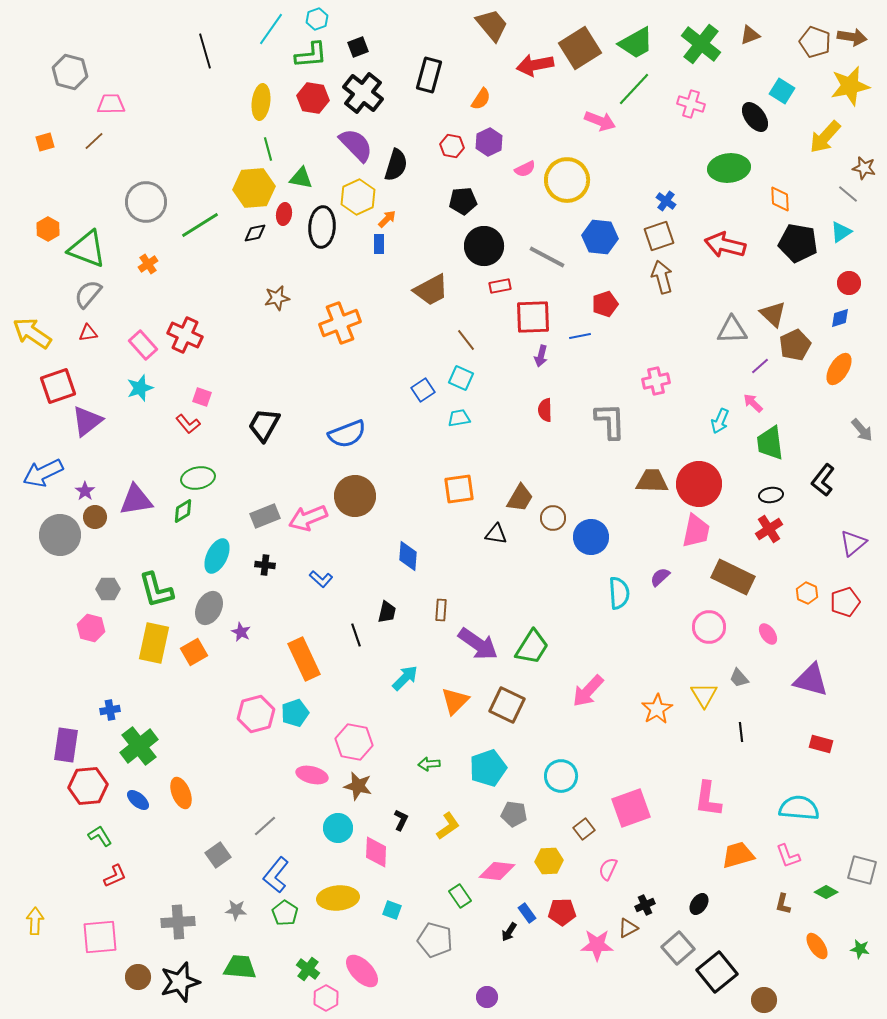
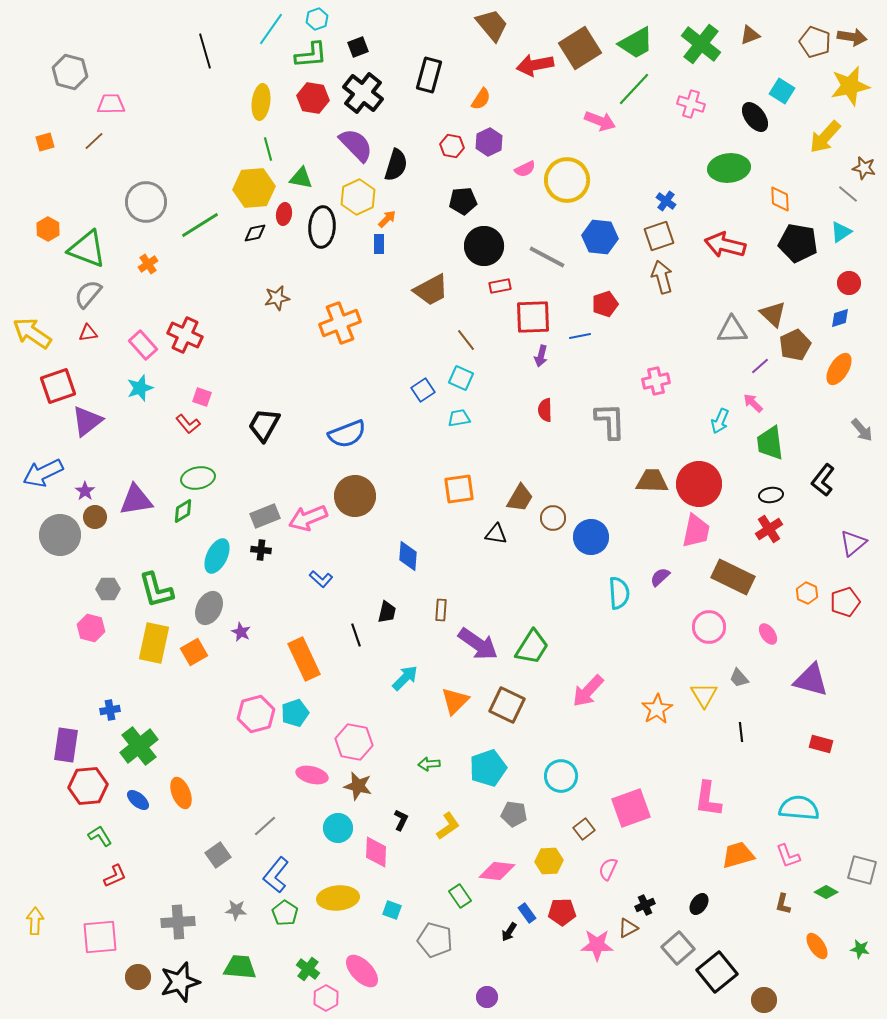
black cross at (265, 565): moved 4 px left, 15 px up
